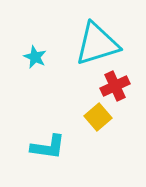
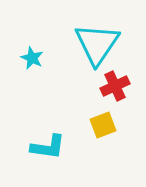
cyan triangle: rotated 39 degrees counterclockwise
cyan star: moved 3 px left, 1 px down
yellow square: moved 5 px right, 8 px down; rotated 20 degrees clockwise
